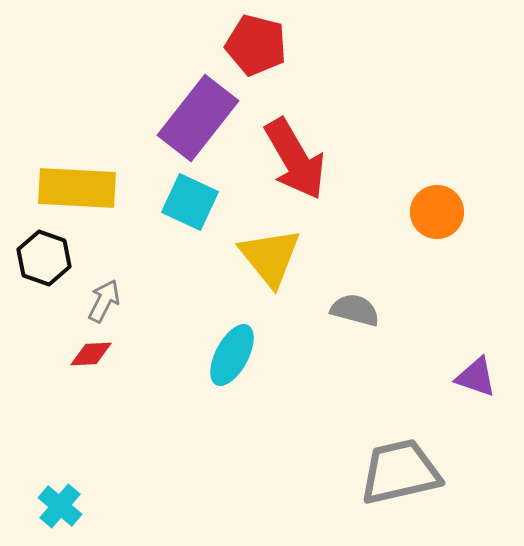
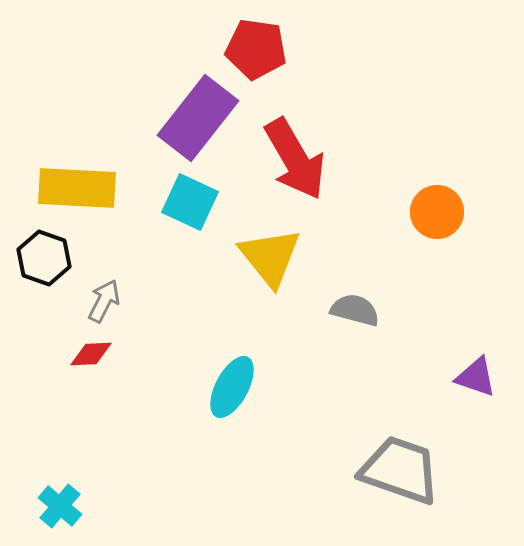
red pentagon: moved 4 px down; rotated 6 degrees counterclockwise
cyan ellipse: moved 32 px down
gray trapezoid: moved 2 px up; rotated 32 degrees clockwise
